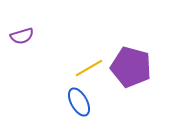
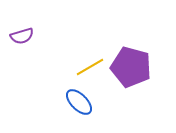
yellow line: moved 1 px right, 1 px up
blue ellipse: rotated 16 degrees counterclockwise
